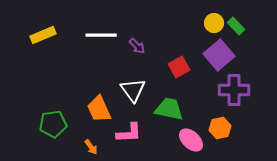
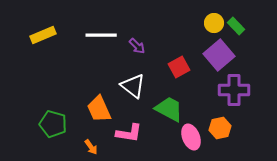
white triangle: moved 4 px up; rotated 16 degrees counterclockwise
green trapezoid: rotated 16 degrees clockwise
green pentagon: rotated 24 degrees clockwise
pink L-shape: rotated 12 degrees clockwise
pink ellipse: moved 3 px up; rotated 25 degrees clockwise
